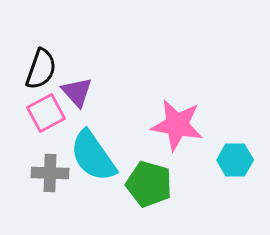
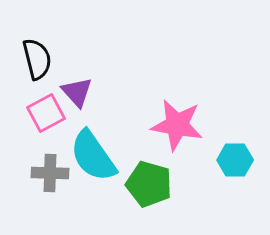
black semicircle: moved 4 px left, 10 px up; rotated 33 degrees counterclockwise
